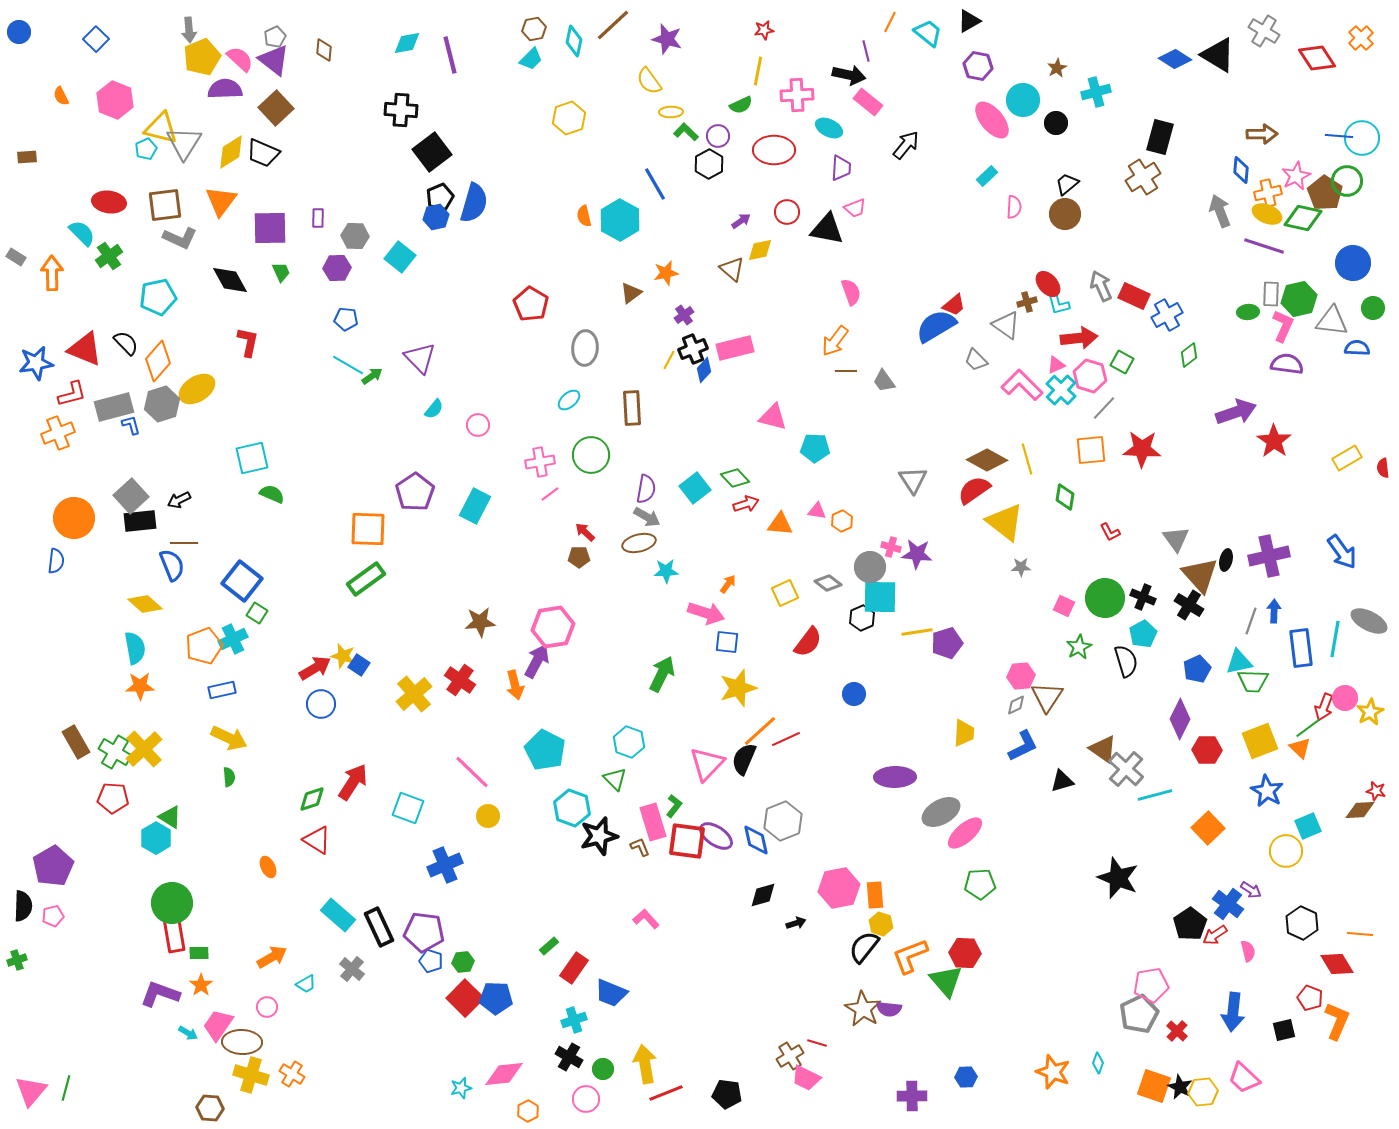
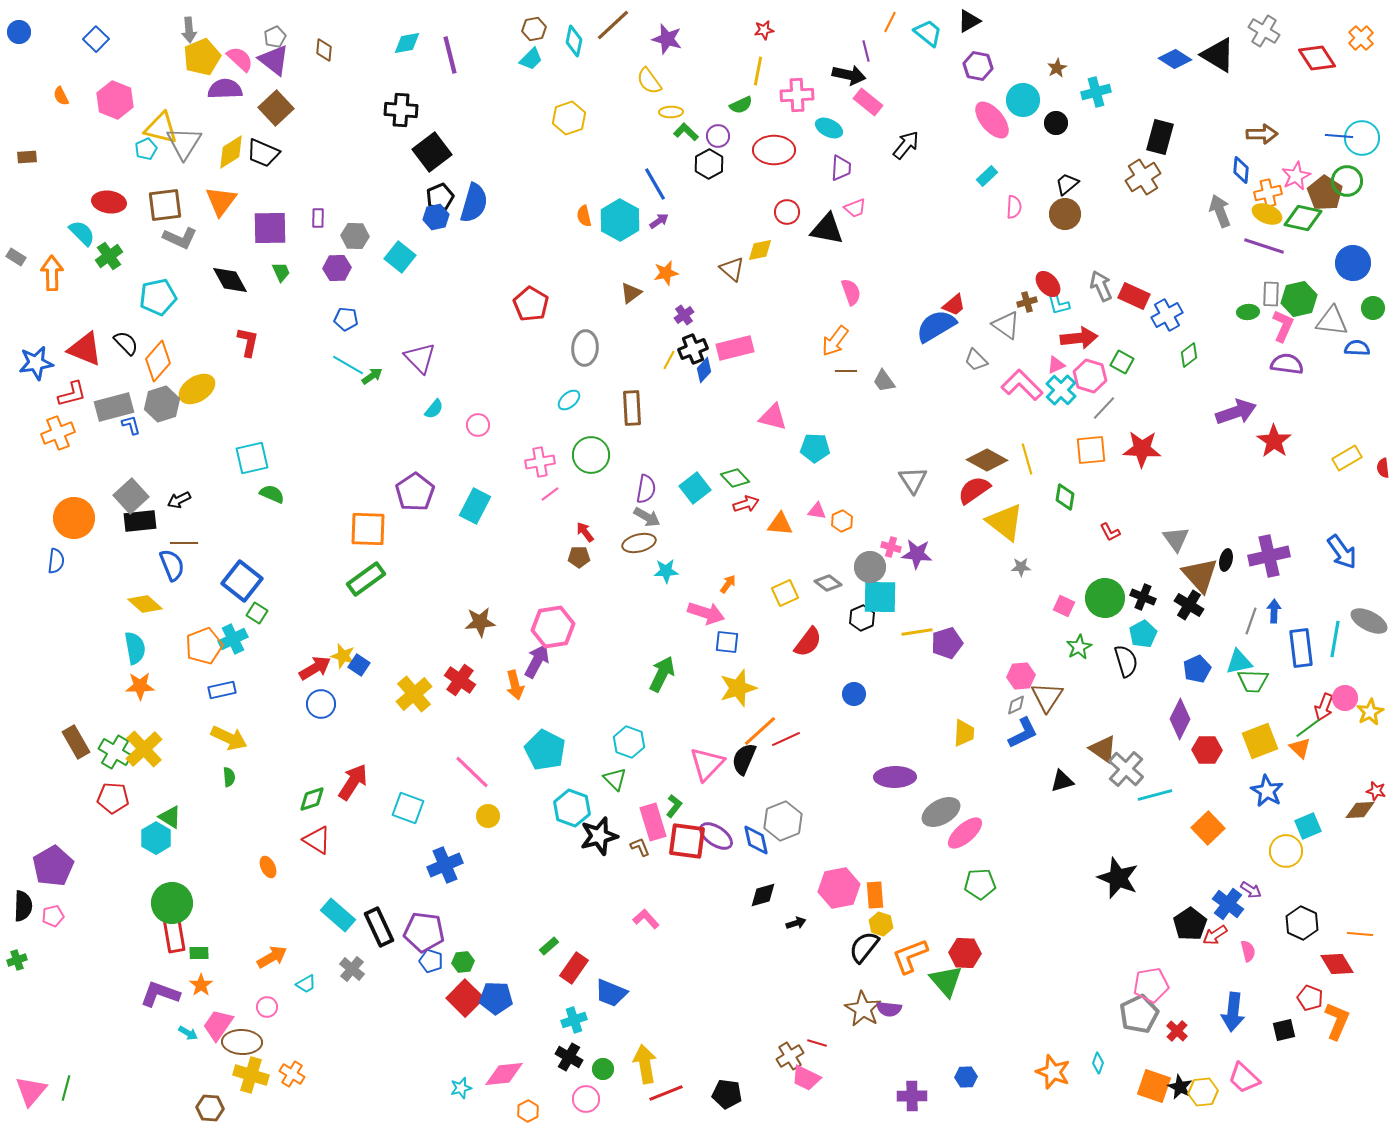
purple arrow at (741, 221): moved 82 px left
red arrow at (585, 532): rotated 10 degrees clockwise
blue L-shape at (1023, 746): moved 13 px up
